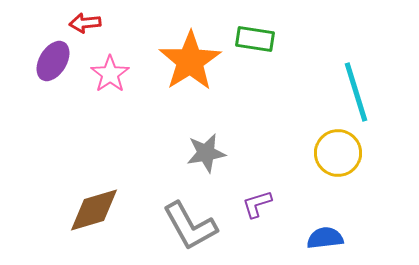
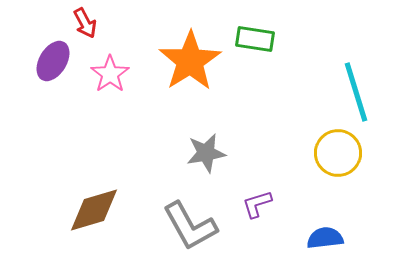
red arrow: rotated 112 degrees counterclockwise
